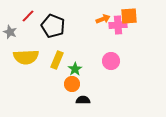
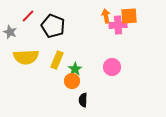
orange arrow: moved 3 px right, 3 px up; rotated 80 degrees counterclockwise
pink circle: moved 1 px right, 6 px down
orange circle: moved 3 px up
black semicircle: rotated 88 degrees counterclockwise
